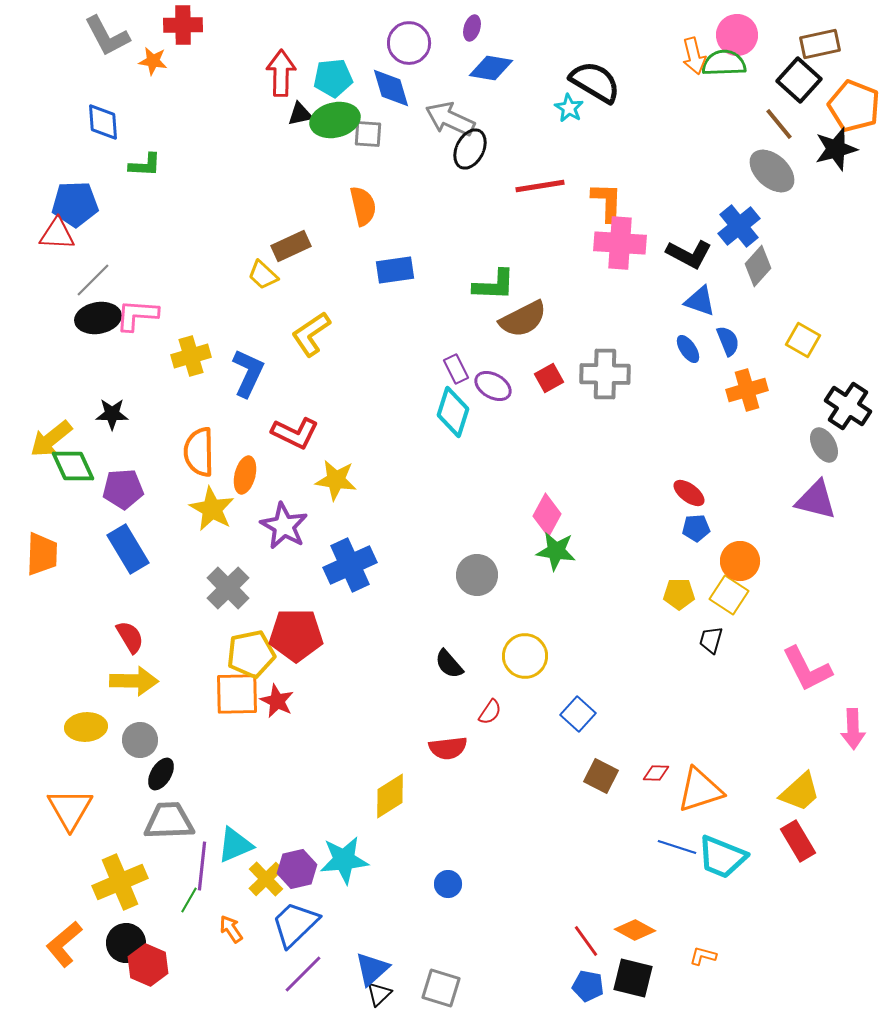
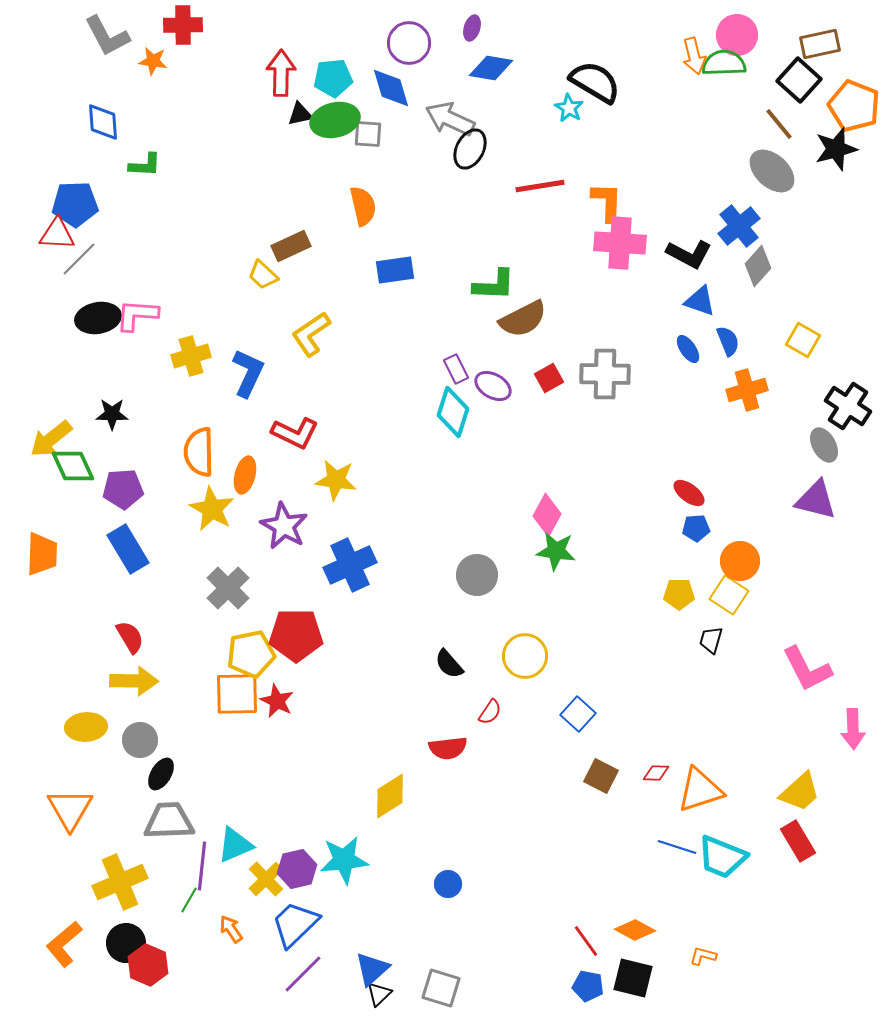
gray line at (93, 280): moved 14 px left, 21 px up
